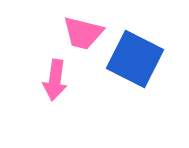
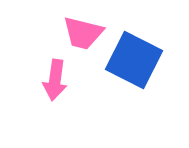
blue square: moved 1 px left, 1 px down
